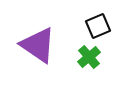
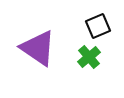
purple triangle: moved 3 px down
